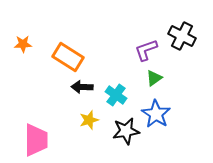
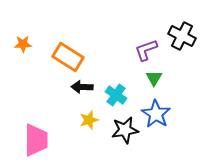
green triangle: rotated 24 degrees counterclockwise
black star: moved 1 px left, 1 px up
